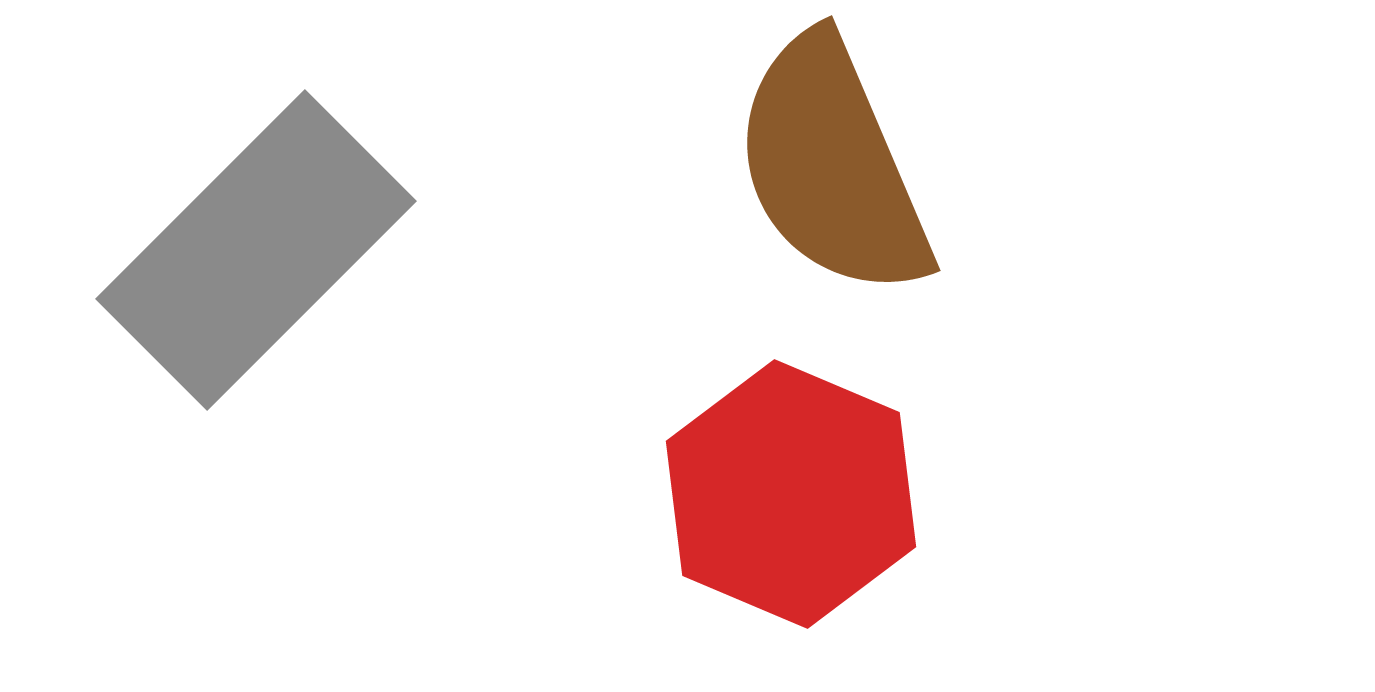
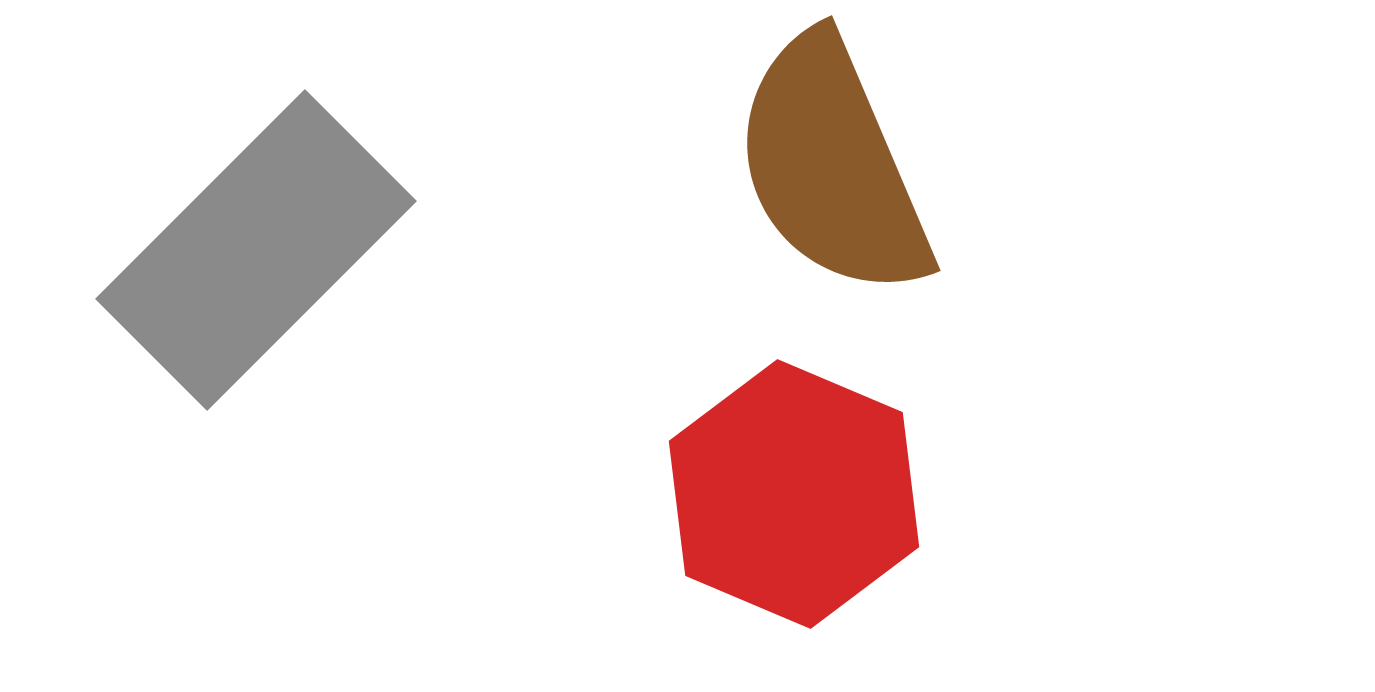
red hexagon: moved 3 px right
